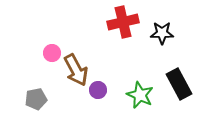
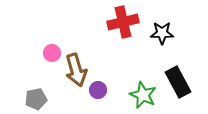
brown arrow: rotated 12 degrees clockwise
black rectangle: moved 1 px left, 2 px up
green star: moved 3 px right
